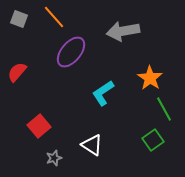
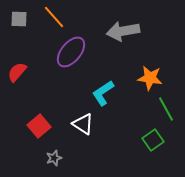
gray square: rotated 18 degrees counterclockwise
orange star: rotated 25 degrees counterclockwise
green line: moved 2 px right
white triangle: moved 9 px left, 21 px up
